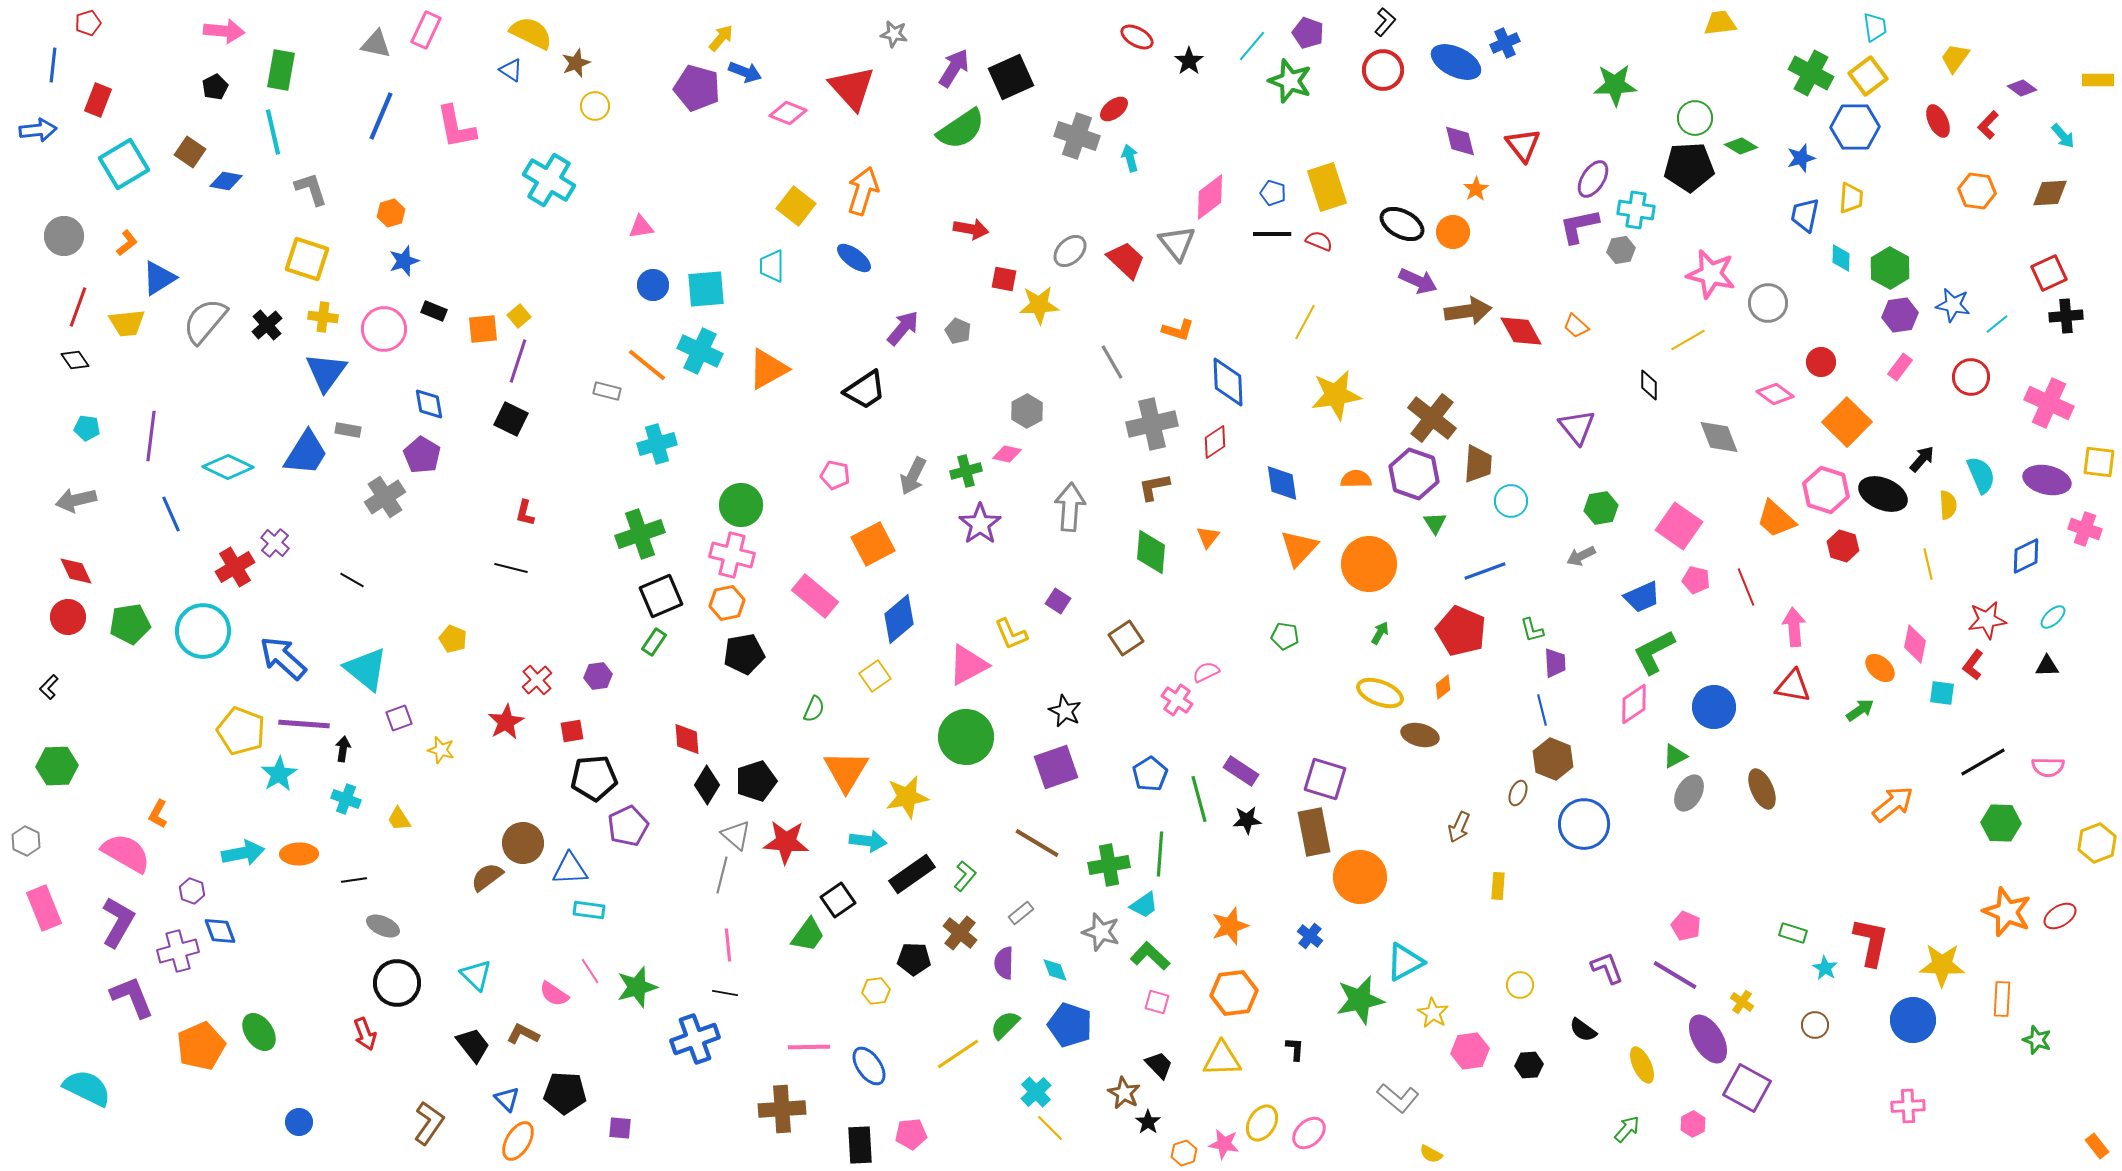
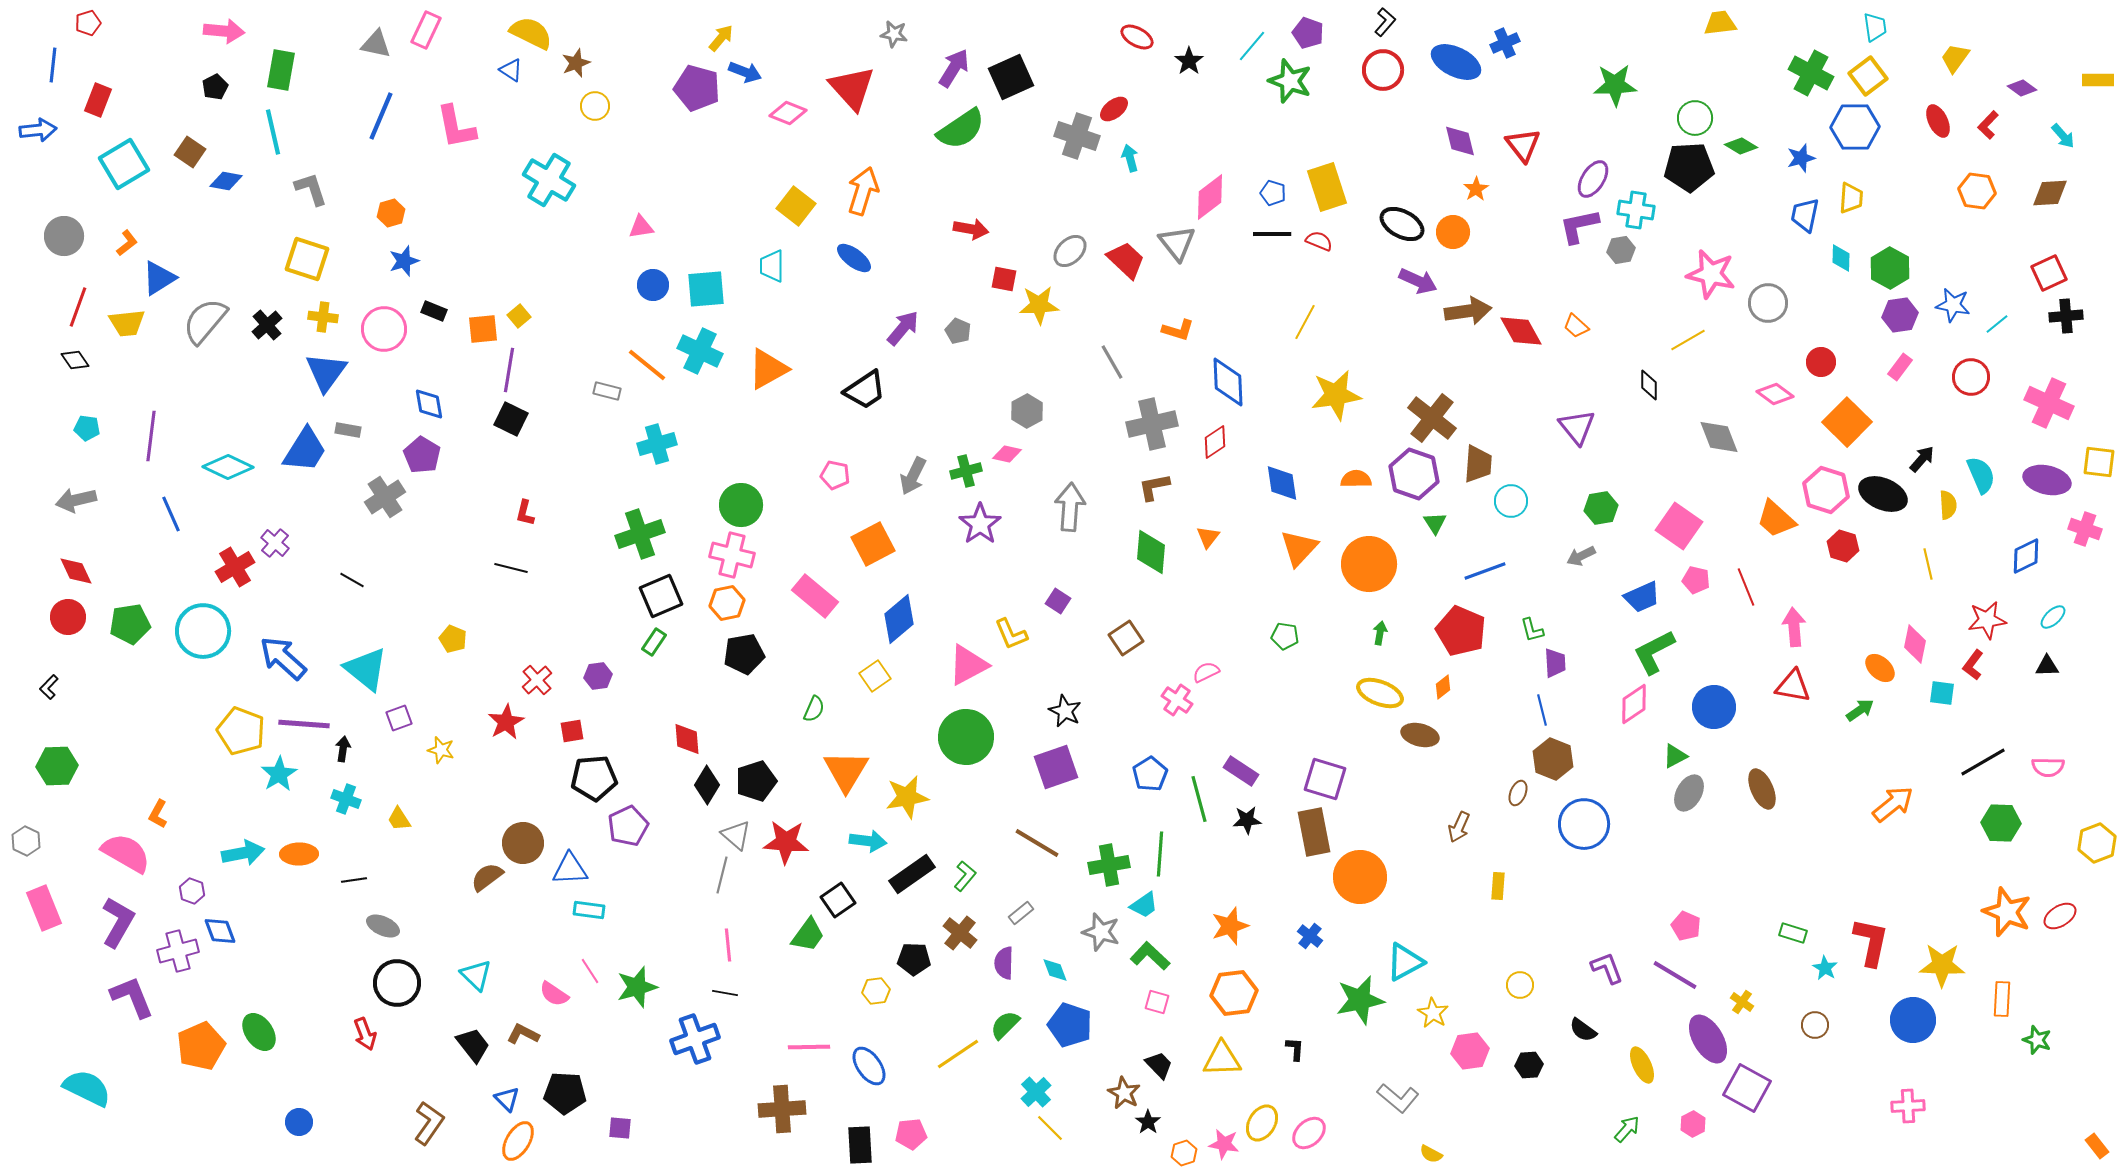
purple line at (518, 361): moved 9 px left, 9 px down; rotated 9 degrees counterclockwise
blue trapezoid at (306, 453): moved 1 px left, 3 px up
green arrow at (1380, 633): rotated 20 degrees counterclockwise
